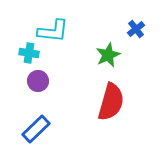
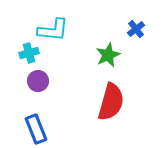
cyan L-shape: moved 1 px up
cyan cross: rotated 24 degrees counterclockwise
blue rectangle: rotated 68 degrees counterclockwise
